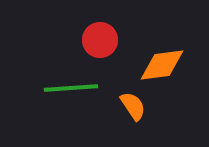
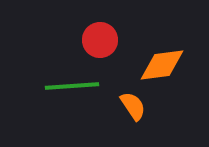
green line: moved 1 px right, 2 px up
